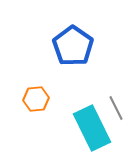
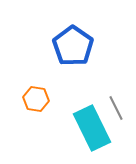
orange hexagon: rotated 15 degrees clockwise
